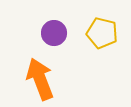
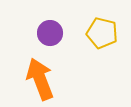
purple circle: moved 4 px left
